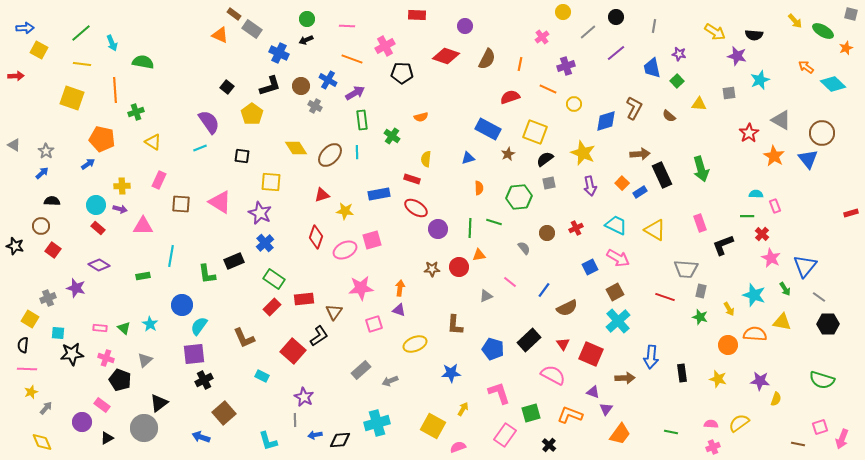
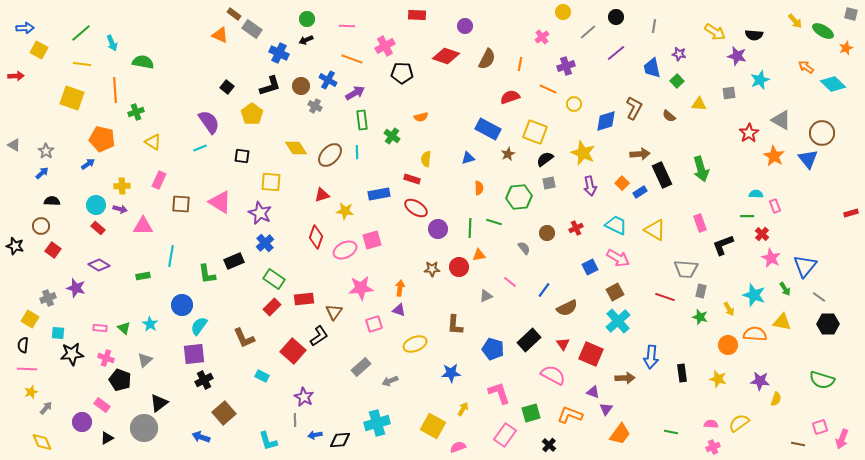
gray rectangle at (361, 370): moved 3 px up
